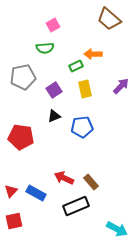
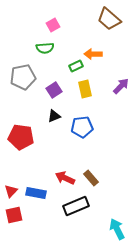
red arrow: moved 1 px right
brown rectangle: moved 4 px up
blue rectangle: rotated 18 degrees counterclockwise
red square: moved 6 px up
cyan arrow: rotated 145 degrees counterclockwise
